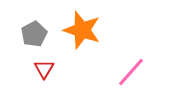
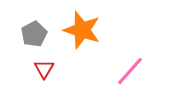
pink line: moved 1 px left, 1 px up
